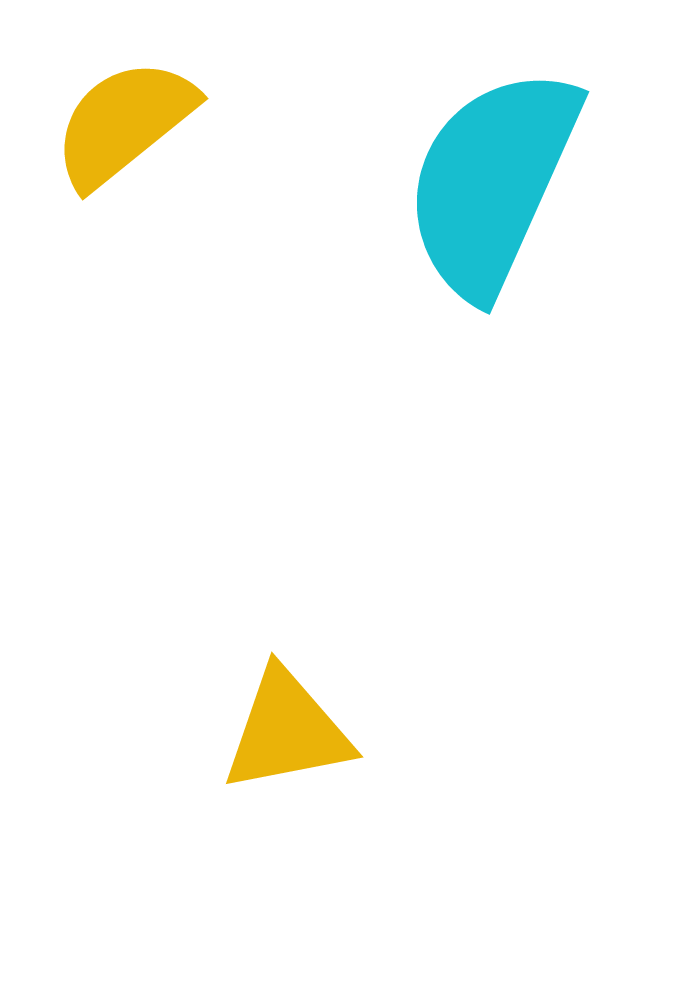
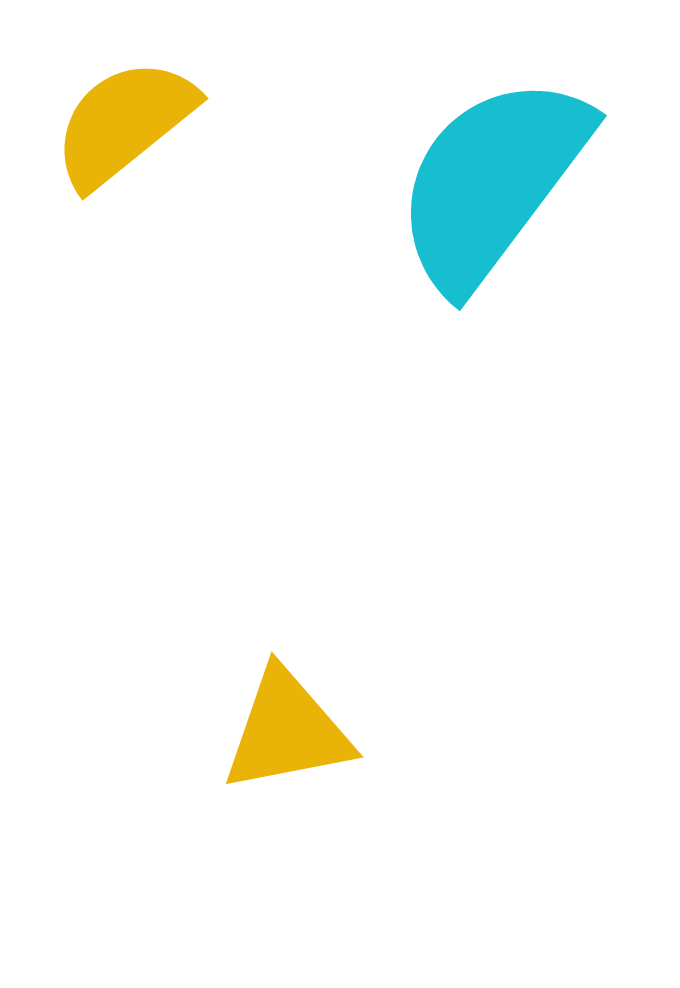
cyan semicircle: rotated 13 degrees clockwise
